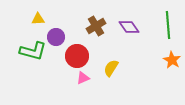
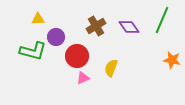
green line: moved 6 px left, 5 px up; rotated 28 degrees clockwise
orange star: rotated 18 degrees counterclockwise
yellow semicircle: rotated 12 degrees counterclockwise
